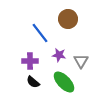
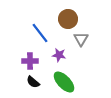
gray triangle: moved 22 px up
